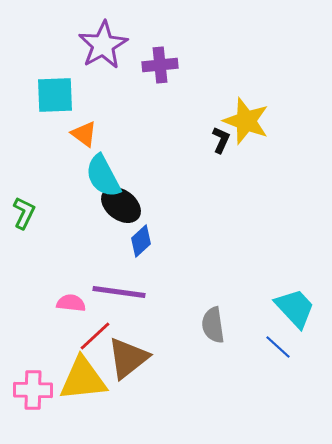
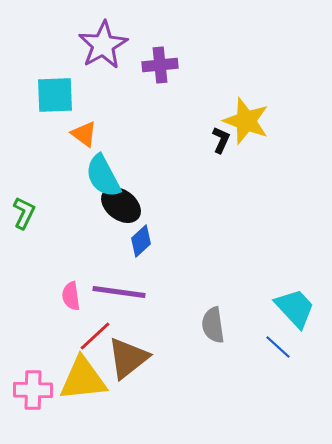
pink semicircle: moved 7 px up; rotated 104 degrees counterclockwise
